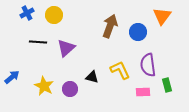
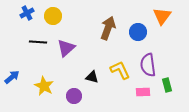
yellow circle: moved 1 px left, 1 px down
brown arrow: moved 2 px left, 2 px down
purple circle: moved 4 px right, 7 px down
